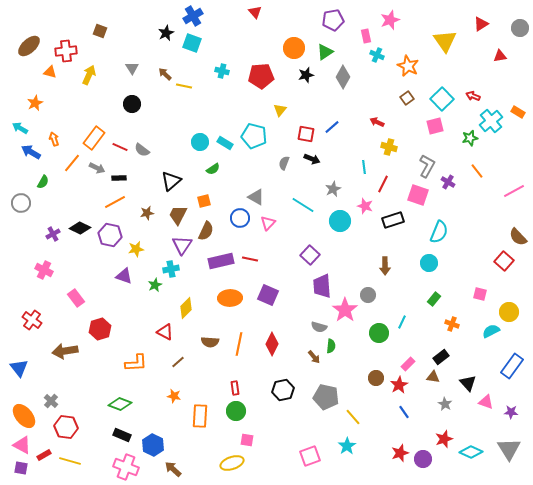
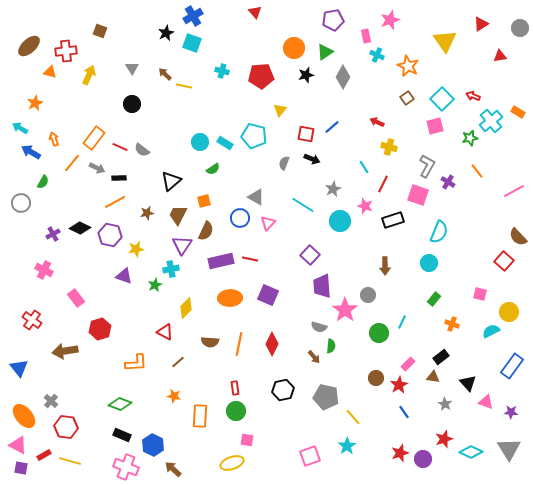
cyan line at (364, 167): rotated 24 degrees counterclockwise
pink triangle at (22, 445): moved 4 px left
